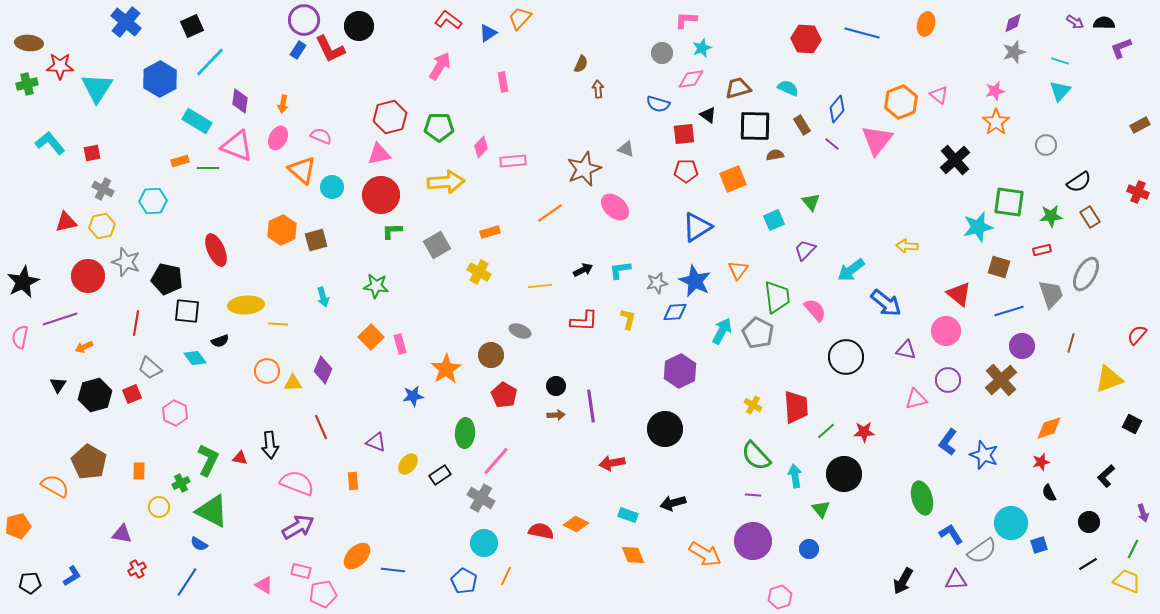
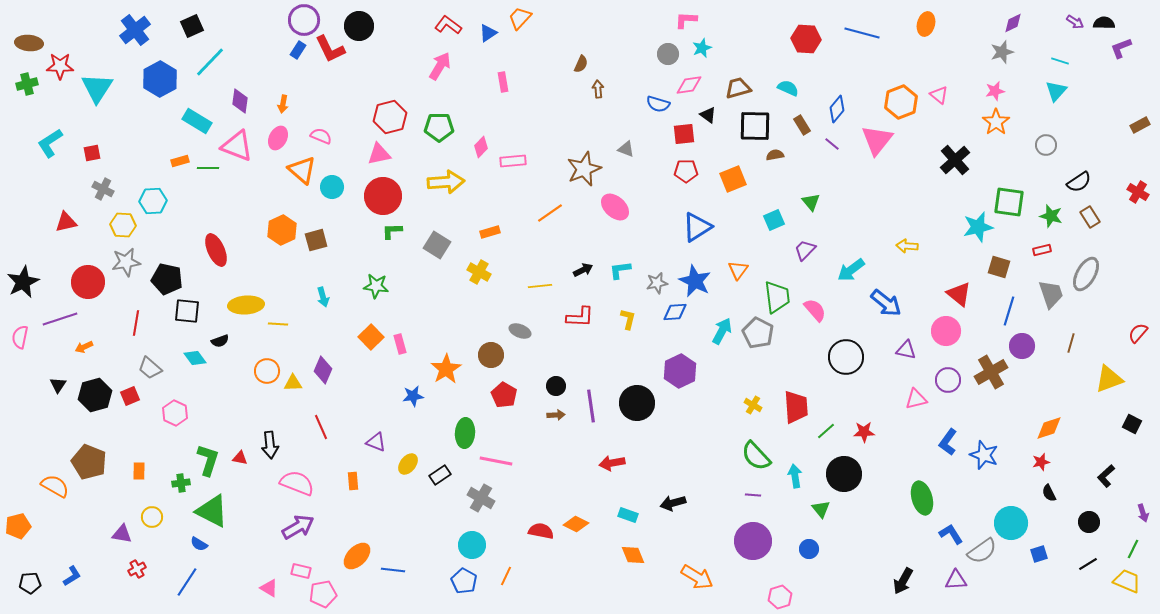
red L-shape at (448, 20): moved 5 px down
blue cross at (126, 22): moved 9 px right, 8 px down; rotated 12 degrees clockwise
gray star at (1014, 52): moved 12 px left
gray circle at (662, 53): moved 6 px right, 1 px down
pink diamond at (691, 79): moved 2 px left, 6 px down
cyan triangle at (1060, 91): moved 4 px left
cyan L-shape at (50, 143): rotated 84 degrees counterclockwise
red cross at (1138, 192): rotated 10 degrees clockwise
red circle at (381, 195): moved 2 px right, 1 px down
green star at (1051, 216): rotated 20 degrees clockwise
yellow hexagon at (102, 226): moved 21 px right, 1 px up; rotated 15 degrees clockwise
gray square at (437, 245): rotated 28 degrees counterclockwise
gray star at (126, 262): rotated 28 degrees counterclockwise
red circle at (88, 276): moved 6 px down
blue line at (1009, 311): rotated 56 degrees counterclockwise
red L-shape at (584, 321): moved 4 px left, 4 px up
red semicircle at (1137, 335): moved 1 px right, 2 px up
brown cross at (1001, 380): moved 10 px left, 8 px up; rotated 12 degrees clockwise
red square at (132, 394): moved 2 px left, 2 px down
black circle at (665, 429): moved 28 px left, 26 px up
green L-shape at (208, 460): rotated 8 degrees counterclockwise
pink line at (496, 461): rotated 60 degrees clockwise
brown pentagon at (89, 462): rotated 8 degrees counterclockwise
green cross at (181, 483): rotated 18 degrees clockwise
yellow circle at (159, 507): moved 7 px left, 10 px down
cyan circle at (484, 543): moved 12 px left, 2 px down
blue square at (1039, 545): moved 9 px down
orange arrow at (705, 554): moved 8 px left, 23 px down
pink triangle at (264, 585): moved 5 px right, 3 px down
